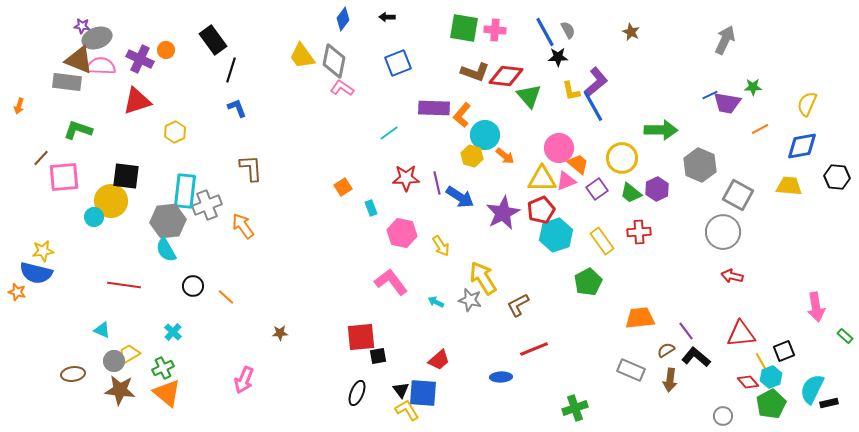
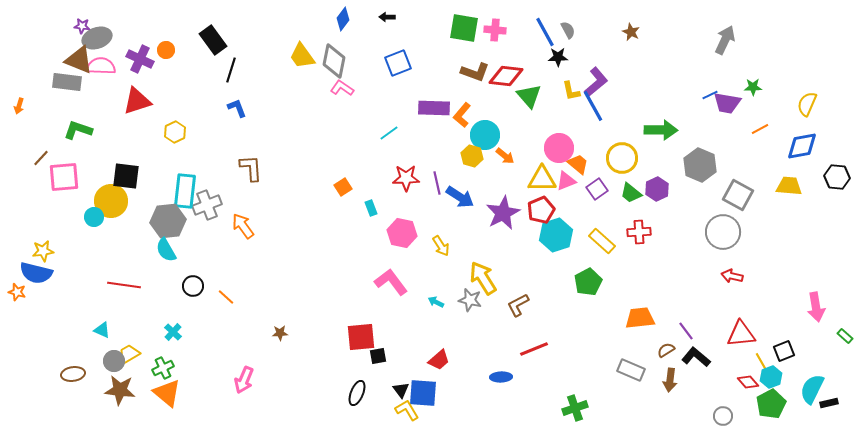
yellow rectangle at (602, 241): rotated 12 degrees counterclockwise
